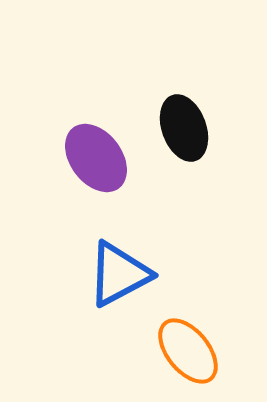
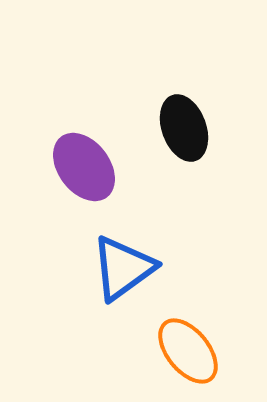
purple ellipse: moved 12 px left, 9 px down
blue triangle: moved 4 px right, 6 px up; rotated 8 degrees counterclockwise
